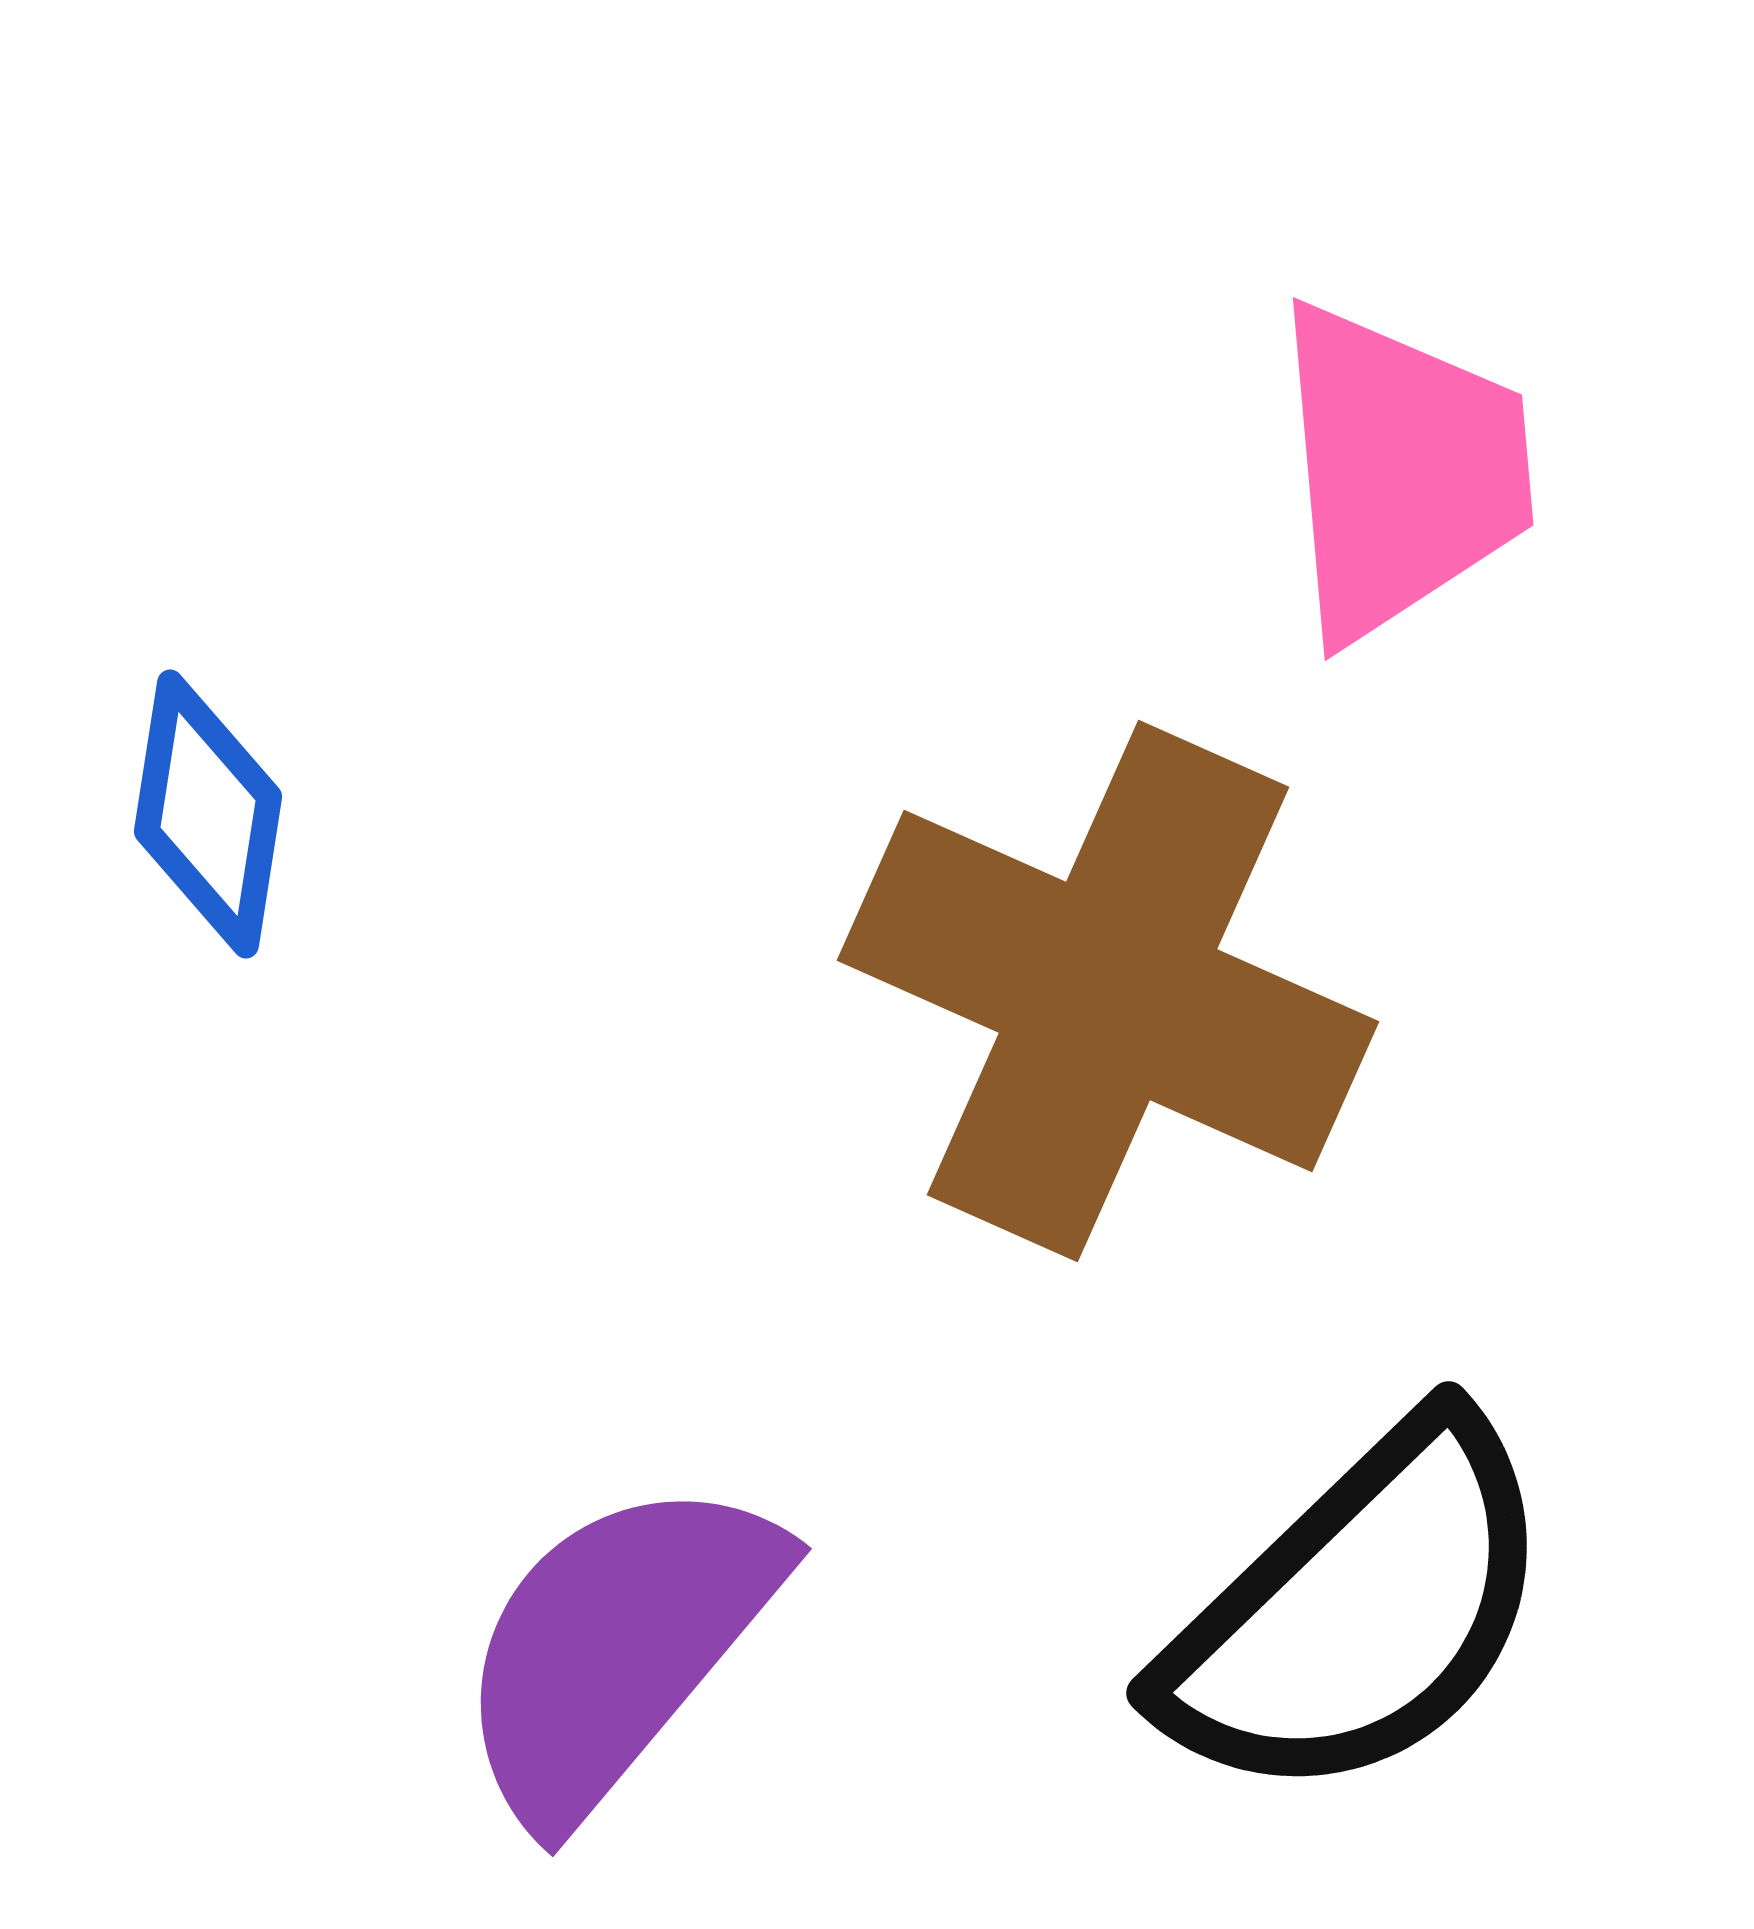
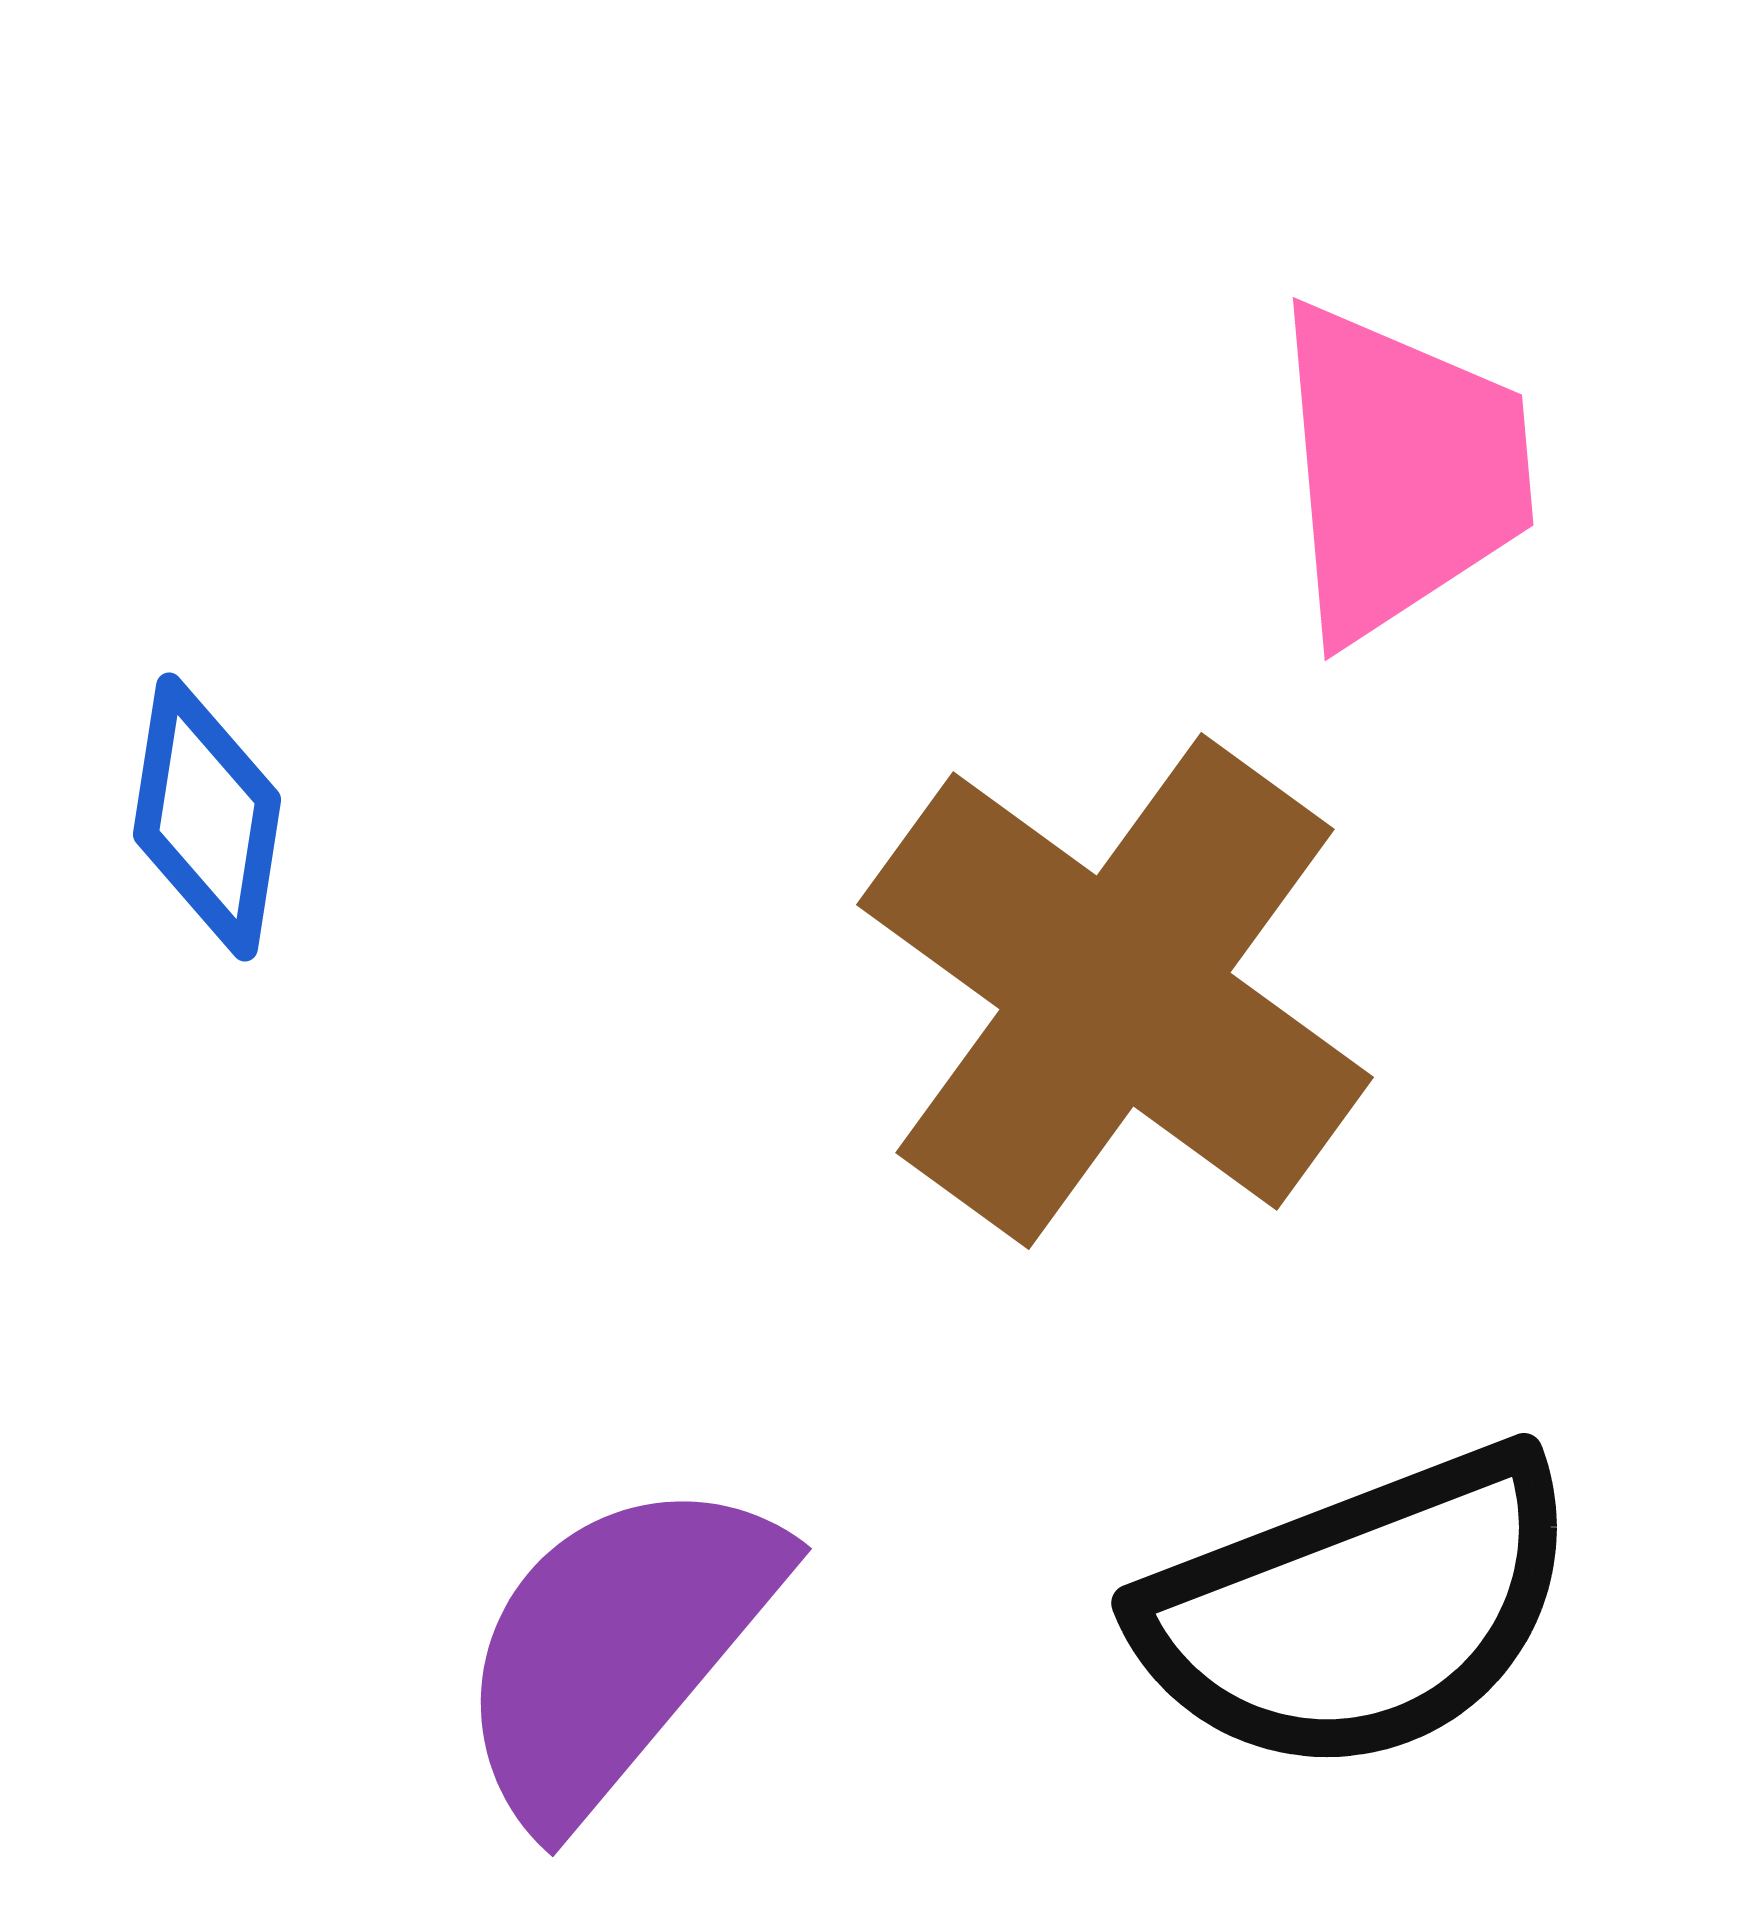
blue diamond: moved 1 px left, 3 px down
brown cross: moved 7 px right; rotated 12 degrees clockwise
black semicircle: rotated 23 degrees clockwise
